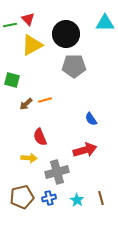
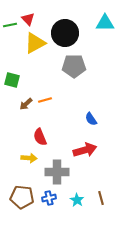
black circle: moved 1 px left, 1 px up
yellow triangle: moved 3 px right, 2 px up
gray cross: rotated 15 degrees clockwise
brown pentagon: rotated 20 degrees clockwise
